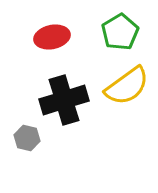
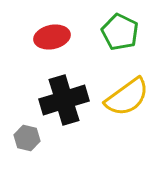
green pentagon: rotated 15 degrees counterclockwise
yellow semicircle: moved 11 px down
